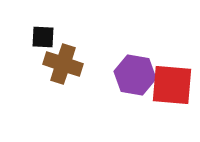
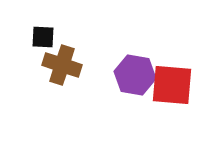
brown cross: moved 1 px left, 1 px down
